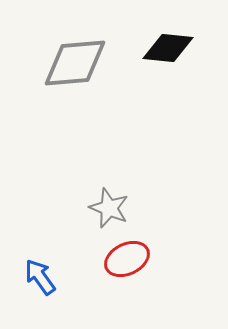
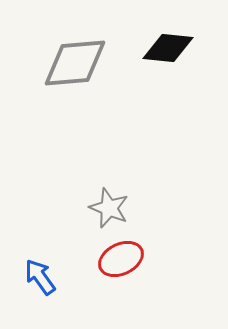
red ellipse: moved 6 px left
